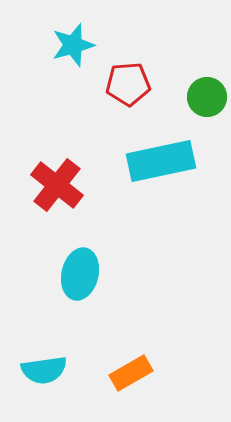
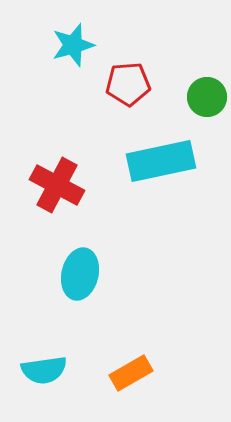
red cross: rotated 10 degrees counterclockwise
